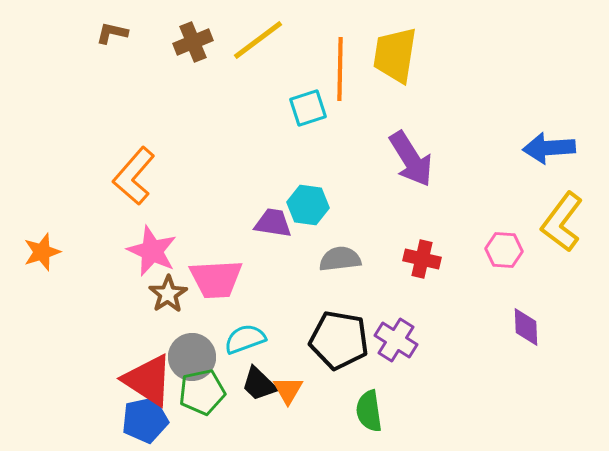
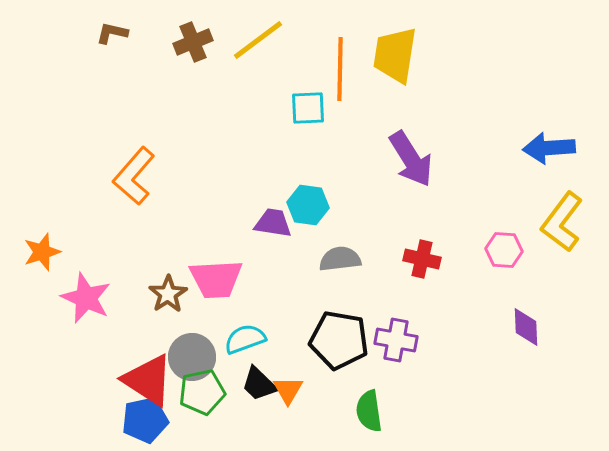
cyan square: rotated 15 degrees clockwise
pink star: moved 66 px left, 47 px down
purple cross: rotated 21 degrees counterclockwise
